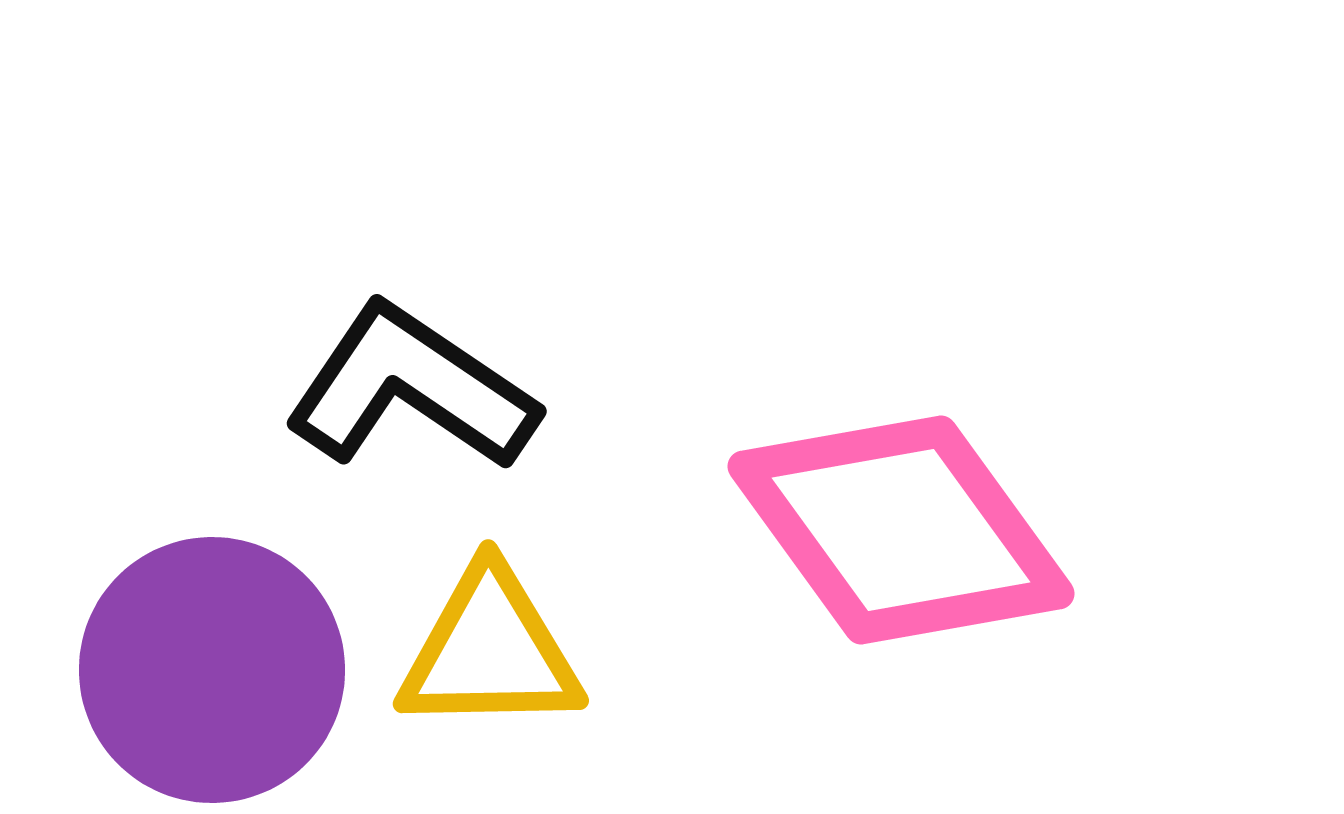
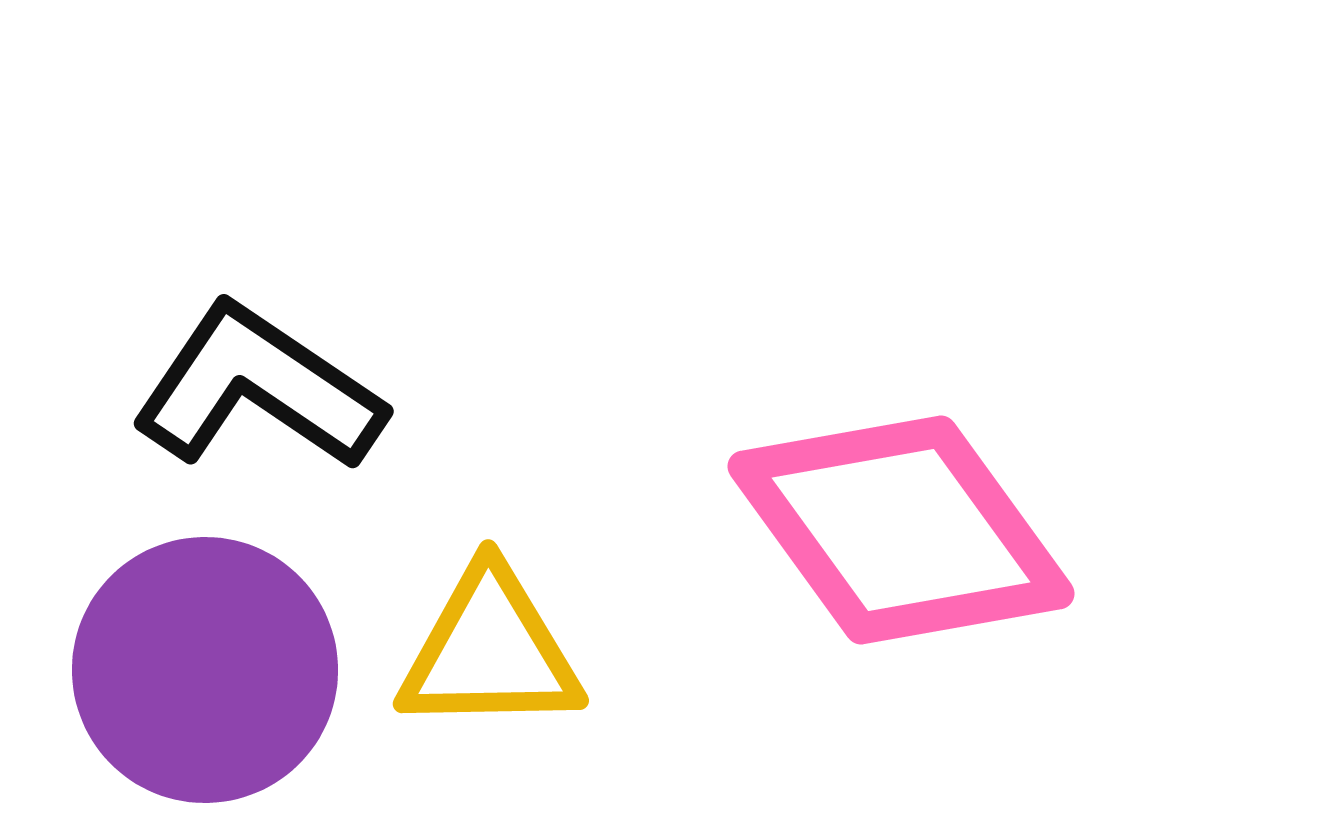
black L-shape: moved 153 px left
purple circle: moved 7 px left
